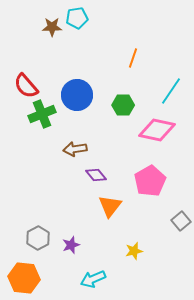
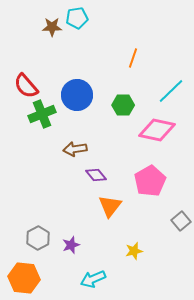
cyan line: rotated 12 degrees clockwise
